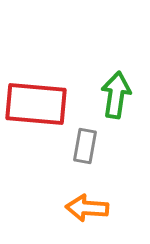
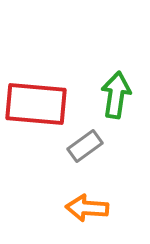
gray rectangle: rotated 44 degrees clockwise
